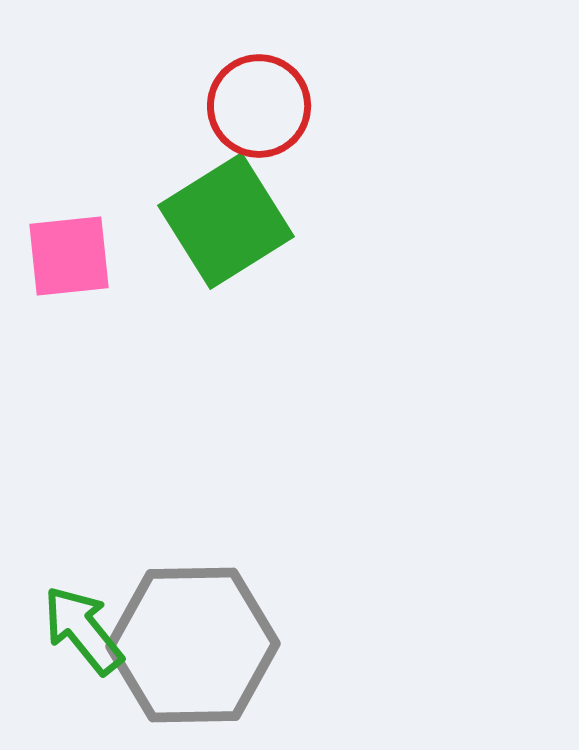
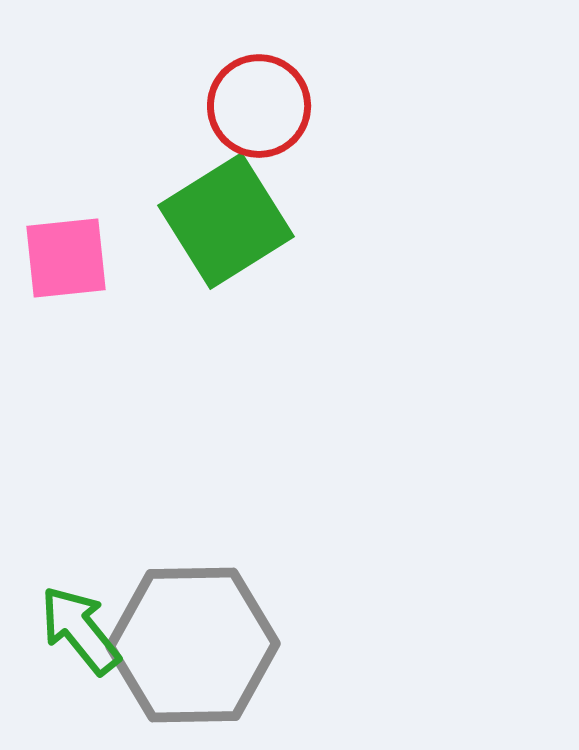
pink square: moved 3 px left, 2 px down
green arrow: moved 3 px left
